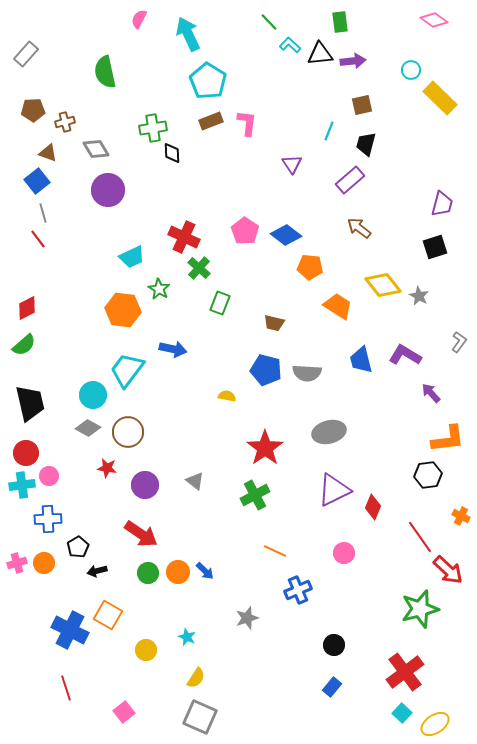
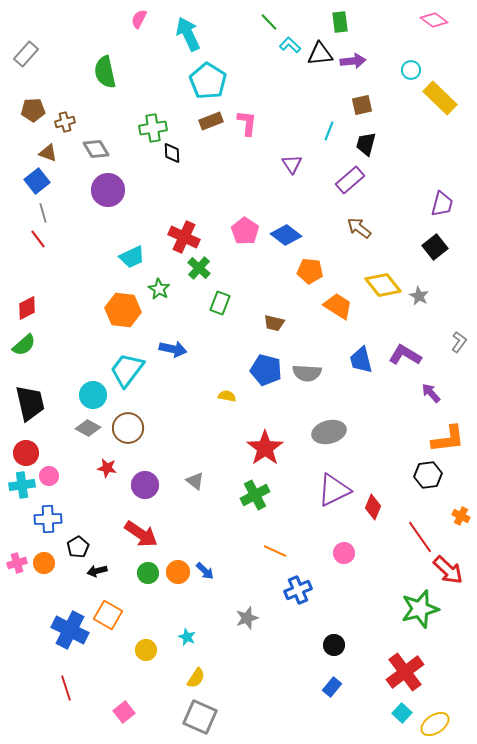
black square at (435, 247): rotated 20 degrees counterclockwise
orange pentagon at (310, 267): moved 4 px down
brown circle at (128, 432): moved 4 px up
